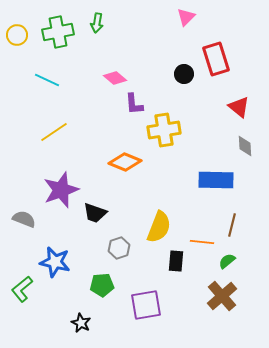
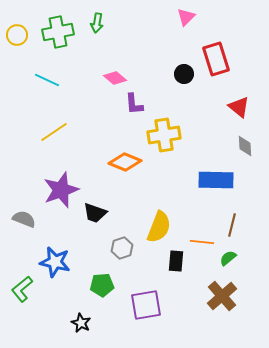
yellow cross: moved 5 px down
gray hexagon: moved 3 px right
green semicircle: moved 1 px right, 3 px up
